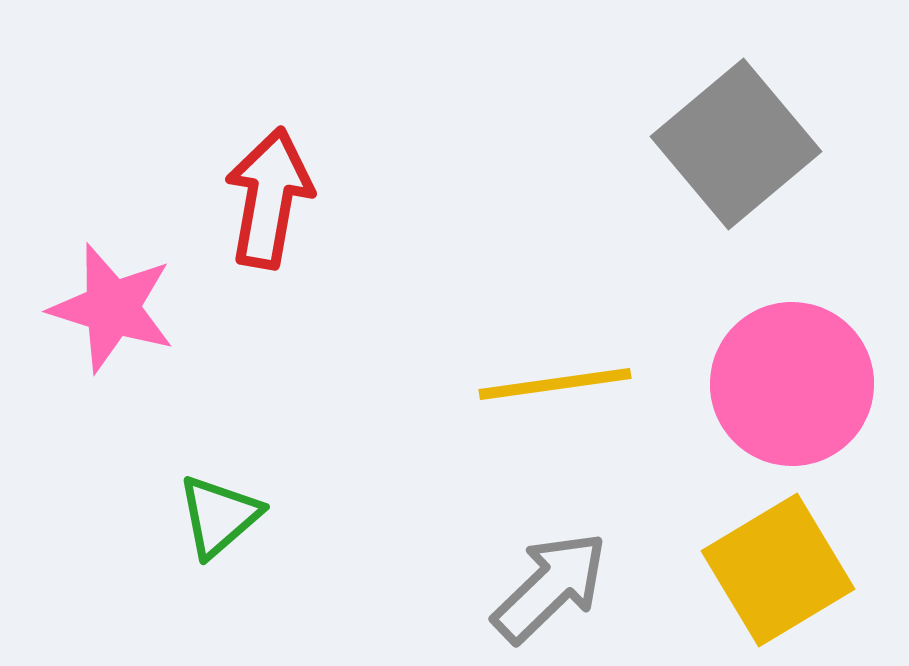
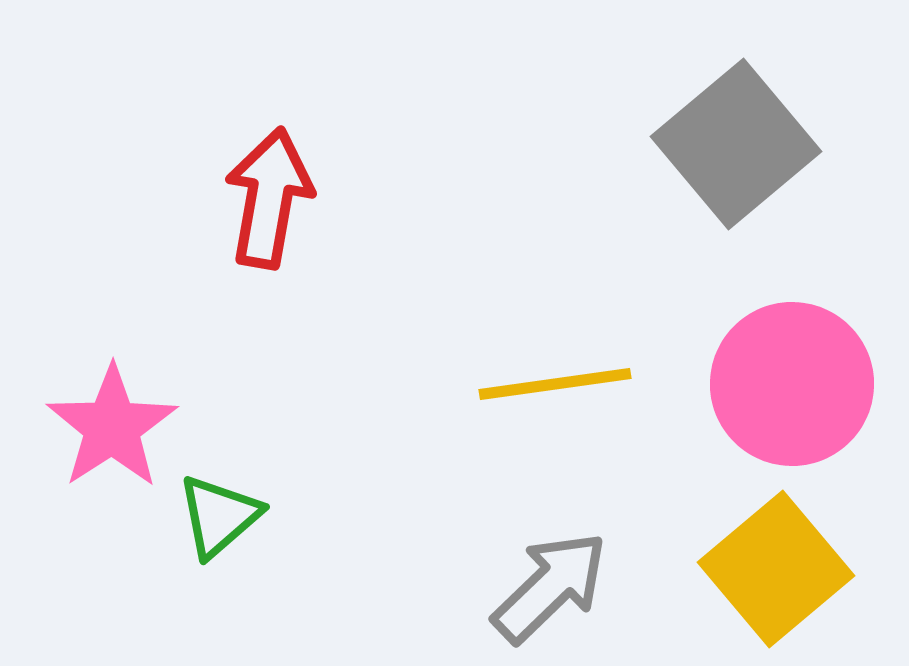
pink star: moved 119 px down; rotated 22 degrees clockwise
yellow square: moved 2 px left, 1 px up; rotated 9 degrees counterclockwise
